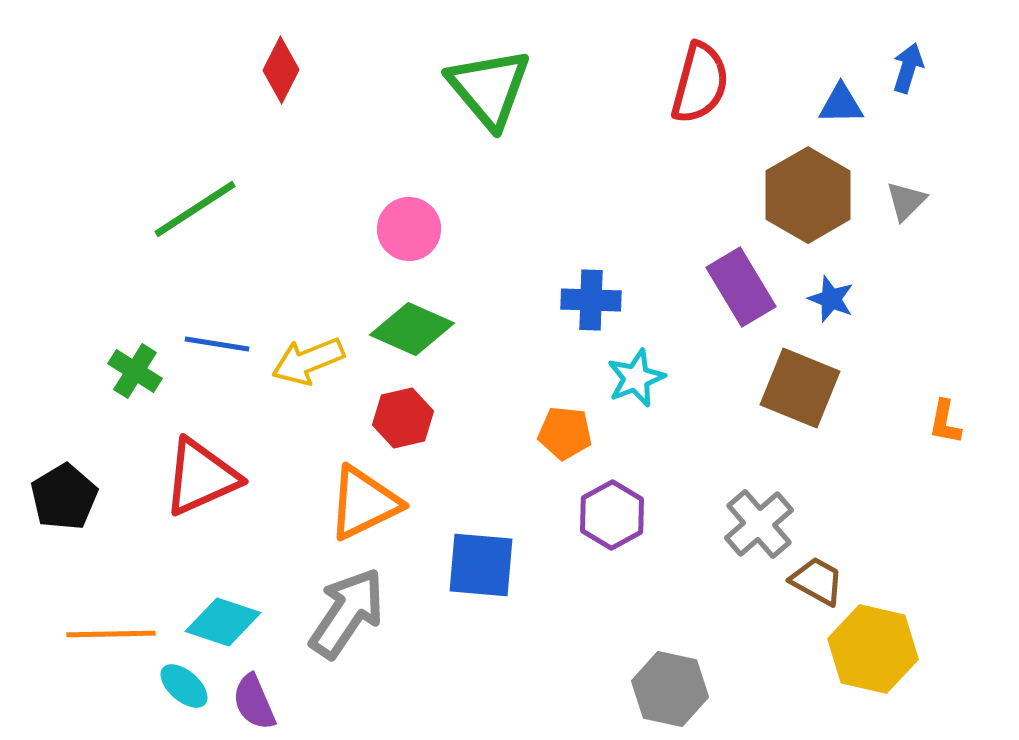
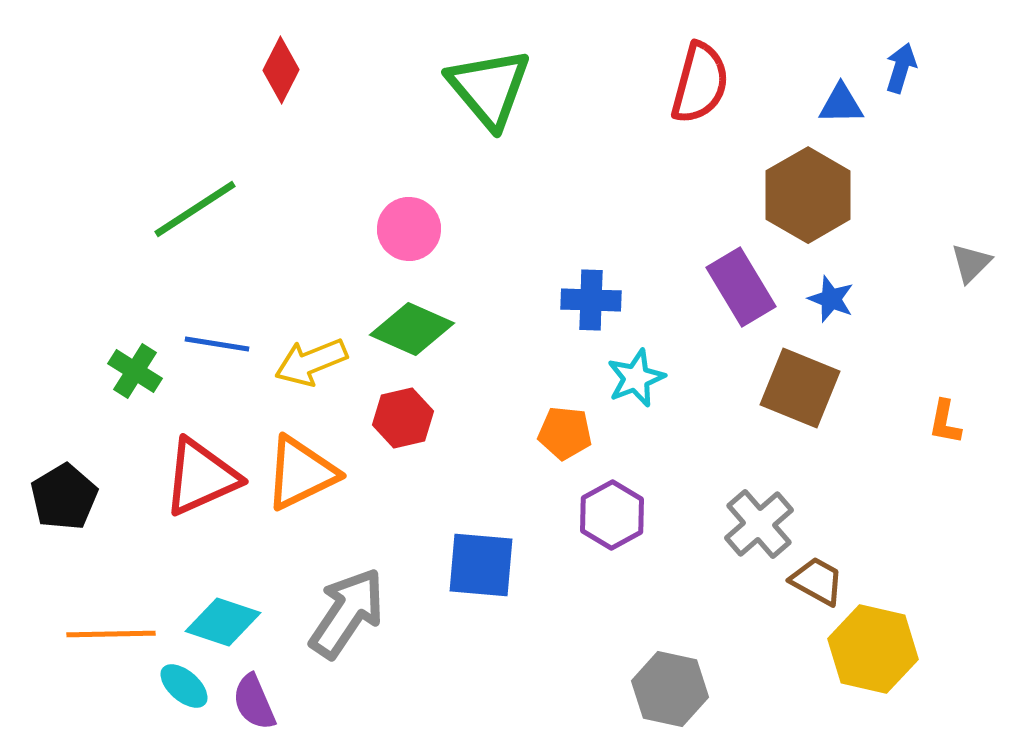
blue arrow: moved 7 px left
gray triangle: moved 65 px right, 62 px down
yellow arrow: moved 3 px right, 1 px down
orange triangle: moved 63 px left, 30 px up
